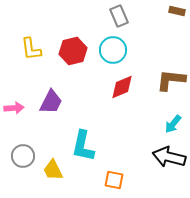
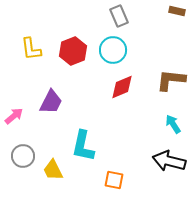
red hexagon: rotated 8 degrees counterclockwise
pink arrow: moved 8 px down; rotated 36 degrees counterclockwise
cyan arrow: rotated 108 degrees clockwise
black arrow: moved 4 px down
